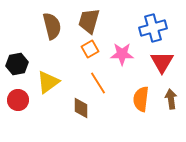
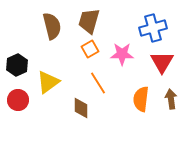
black hexagon: moved 1 px down; rotated 15 degrees counterclockwise
